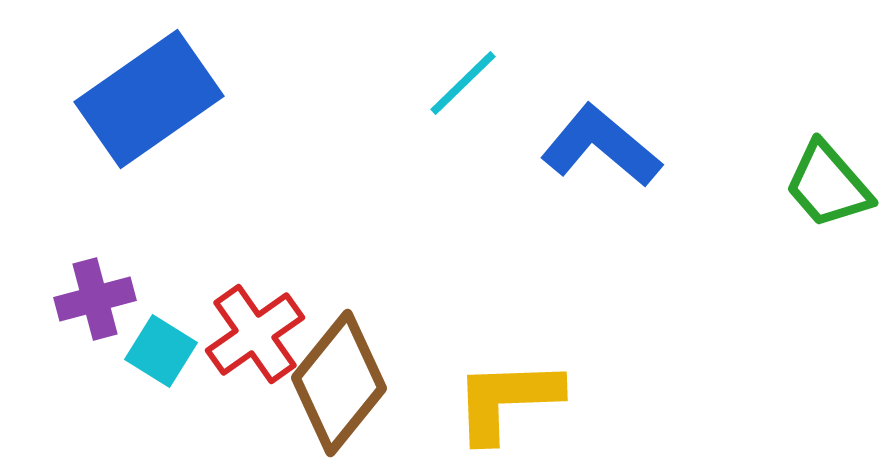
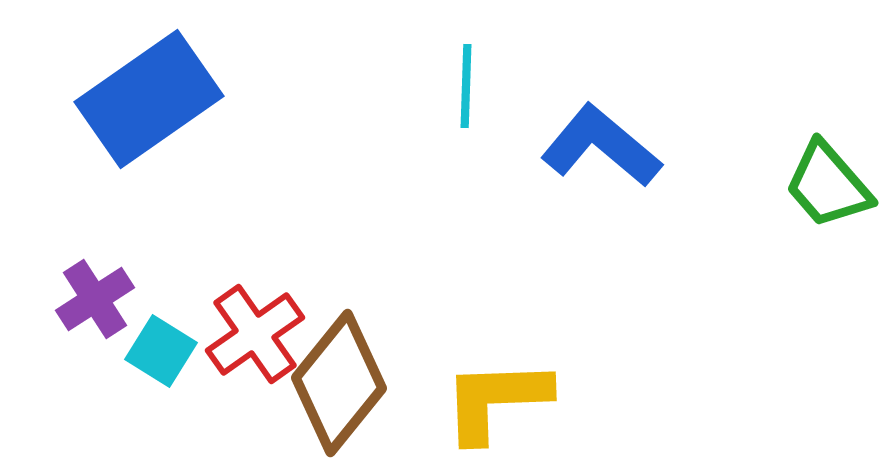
cyan line: moved 3 px right, 3 px down; rotated 44 degrees counterclockwise
purple cross: rotated 18 degrees counterclockwise
yellow L-shape: moved 11 px left
